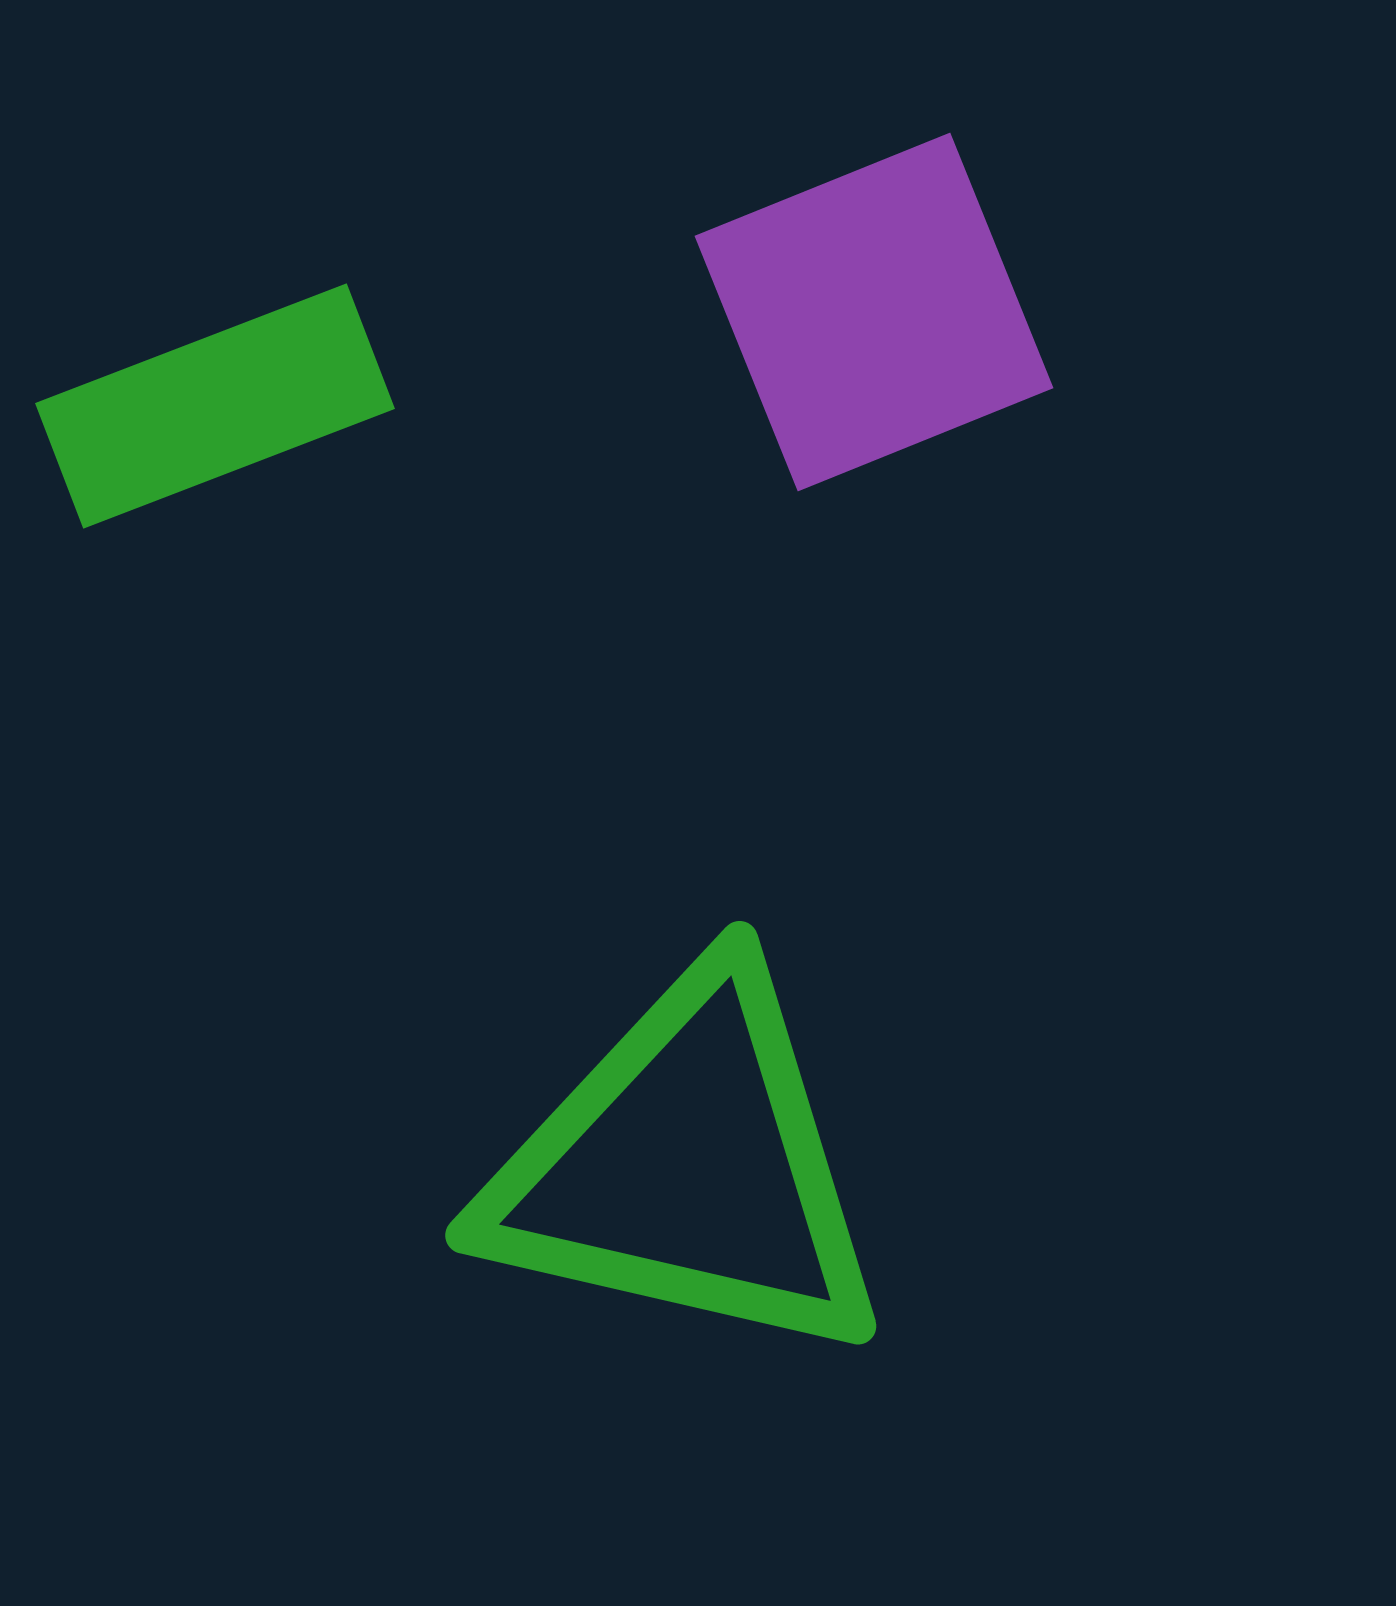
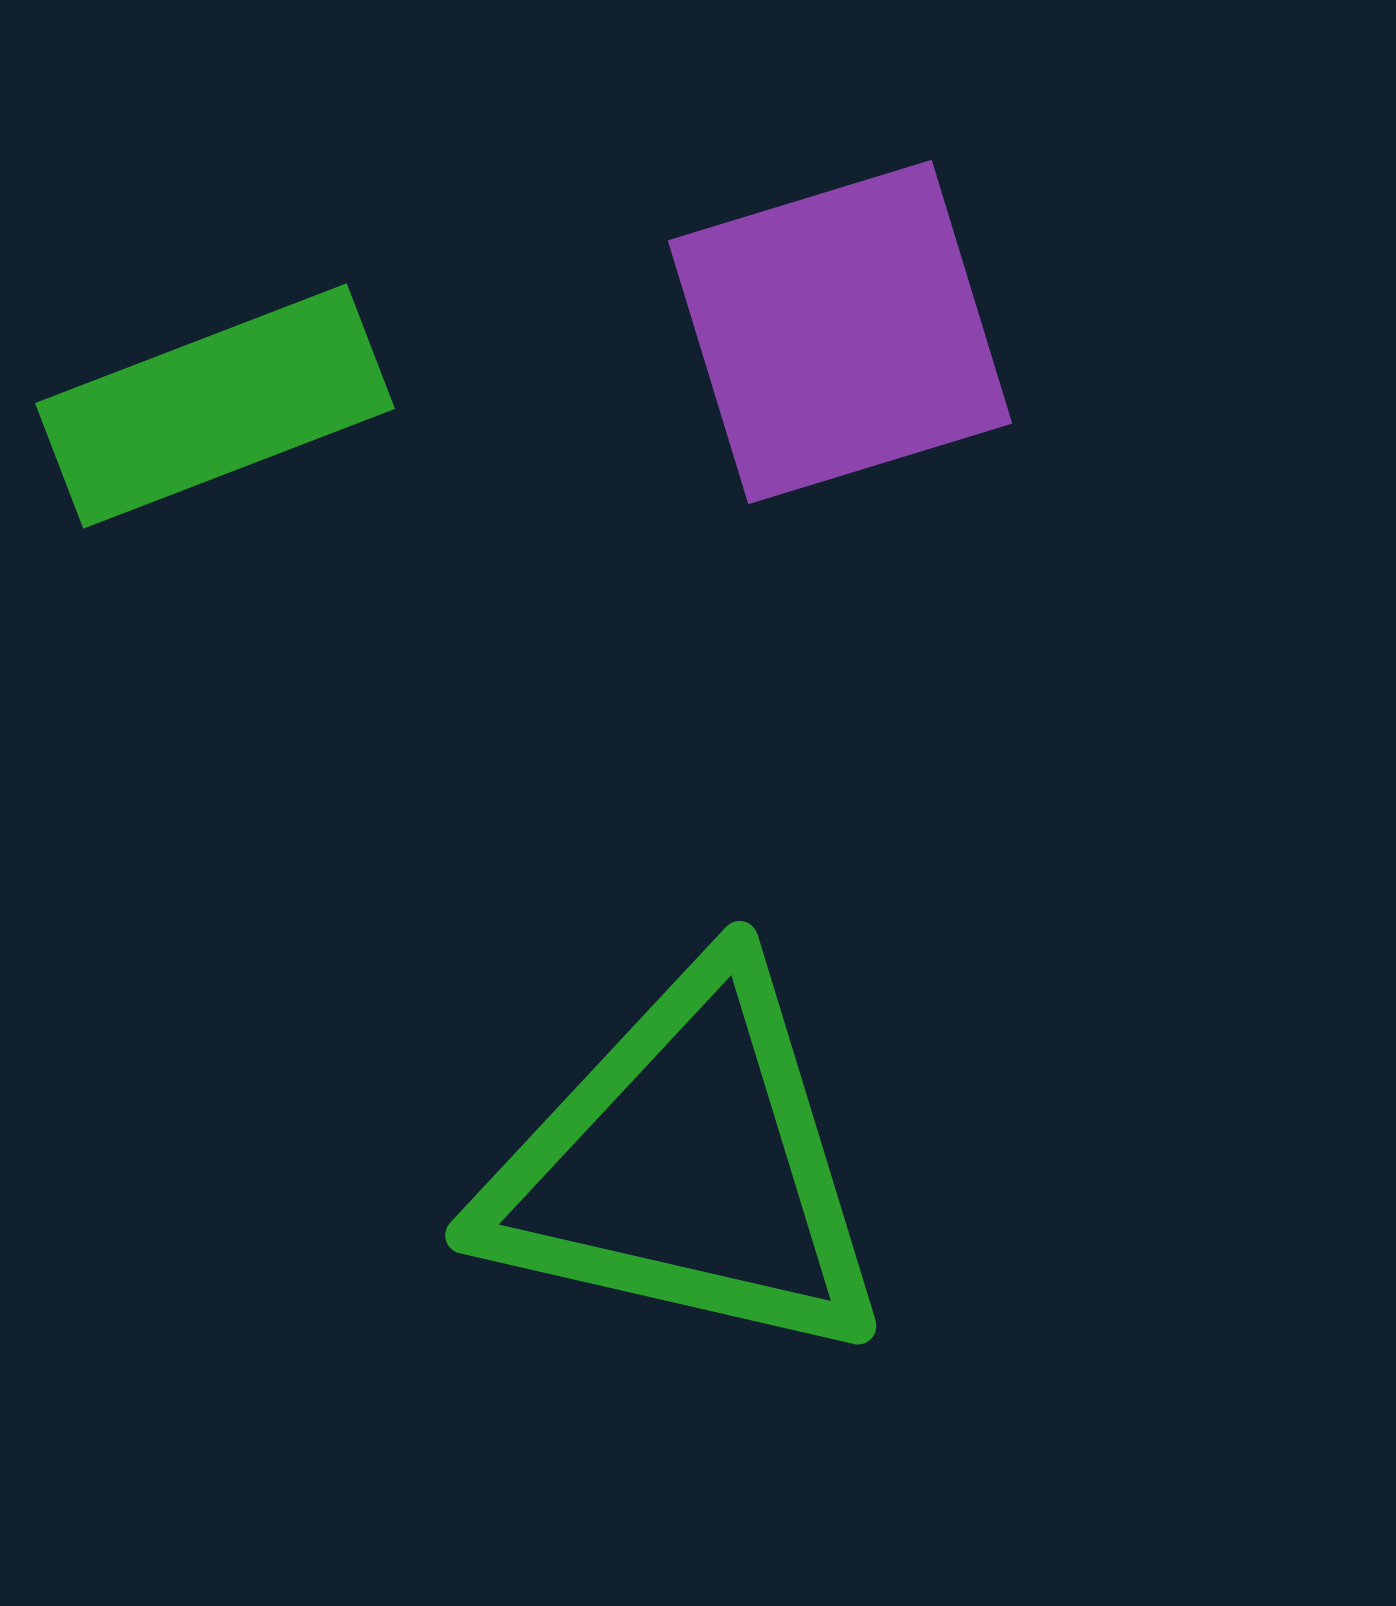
purple square: moved 34 px left, 20 px down; rotated 5 degrees clockwise
